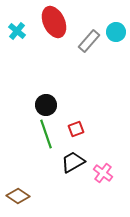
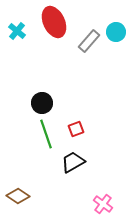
black circle: moved 4 px left, 2 px up
pink cross: moved 31 px down
